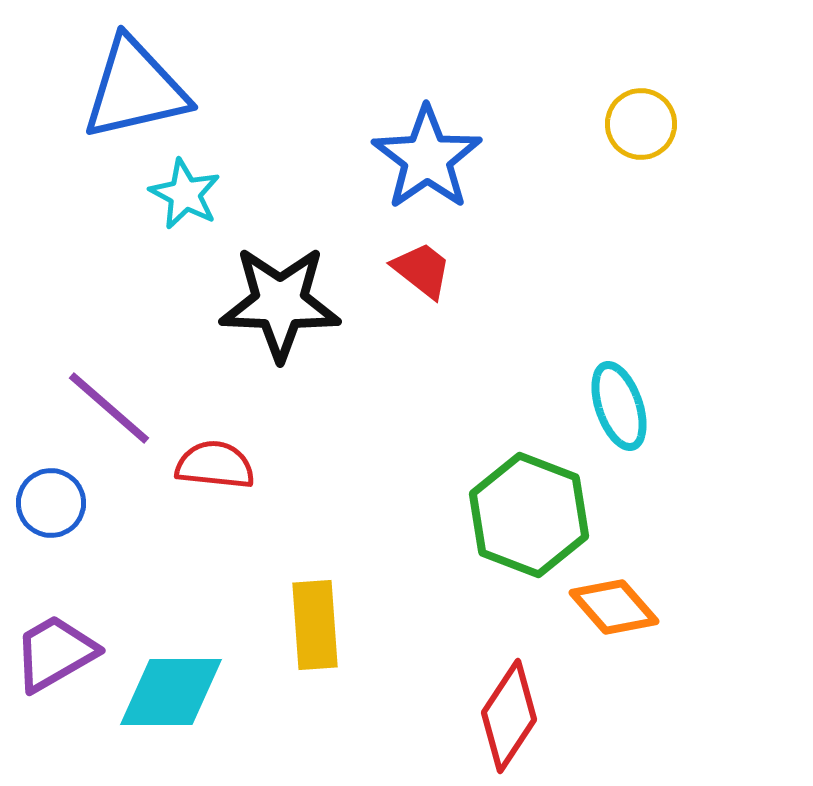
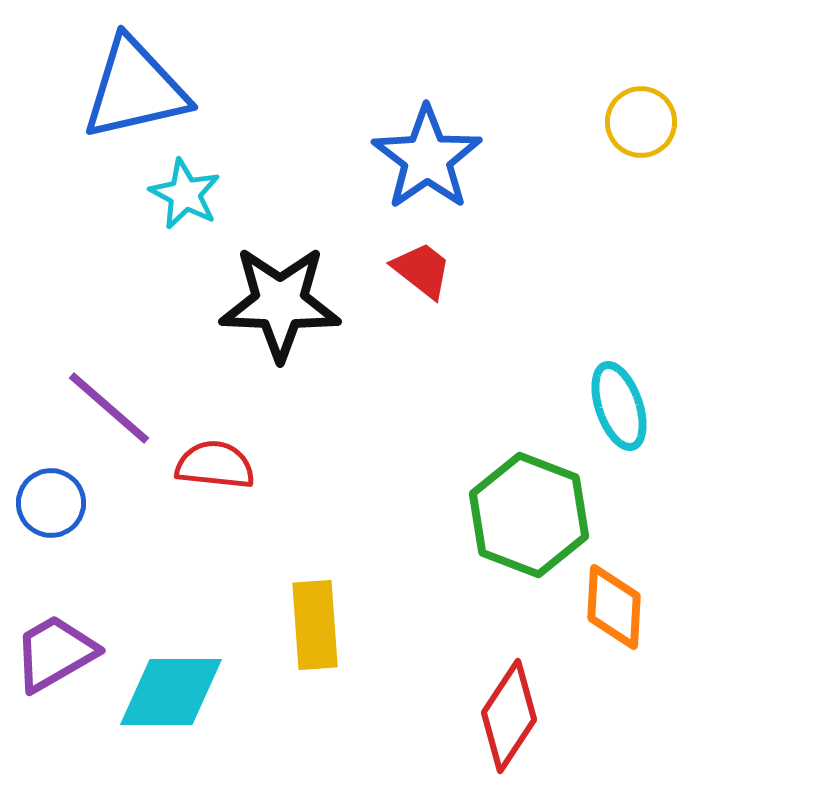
yellow circle: moved 2 px up
orange diamond: rotated 44 degrees clockwise
